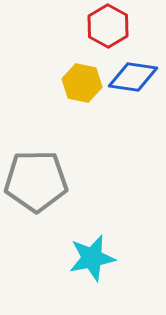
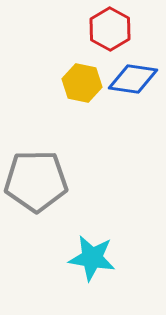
red hexagon: moved 2 px right, 3 px down
blue diamond: moved 2 px down
cyan star: rotated 21 degrees clockwise
